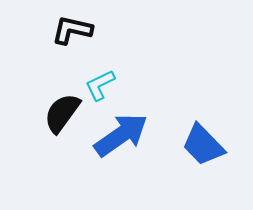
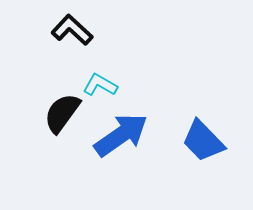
black L-shape: rotated 30 degrees clockwise
cyan L-shape: rotated 56 degrees clockwise
blue trapezoid: moved 4 px up
